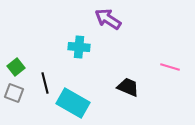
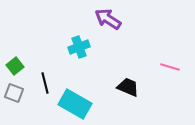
cyan cross: rotated 25 degrees counterclockwise
green square: moved 1 px left, 1 px up
cyan rectangle: moved 2 px right, 1 px down
